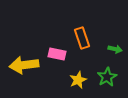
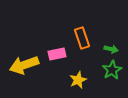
green arrow: moved 4 px left
pink rectangle: rotated 24 degrees counterclockwise
yellow arrow: rotated 12 degrees counterclockwise
green star: moved 5 px right, 7 px up
